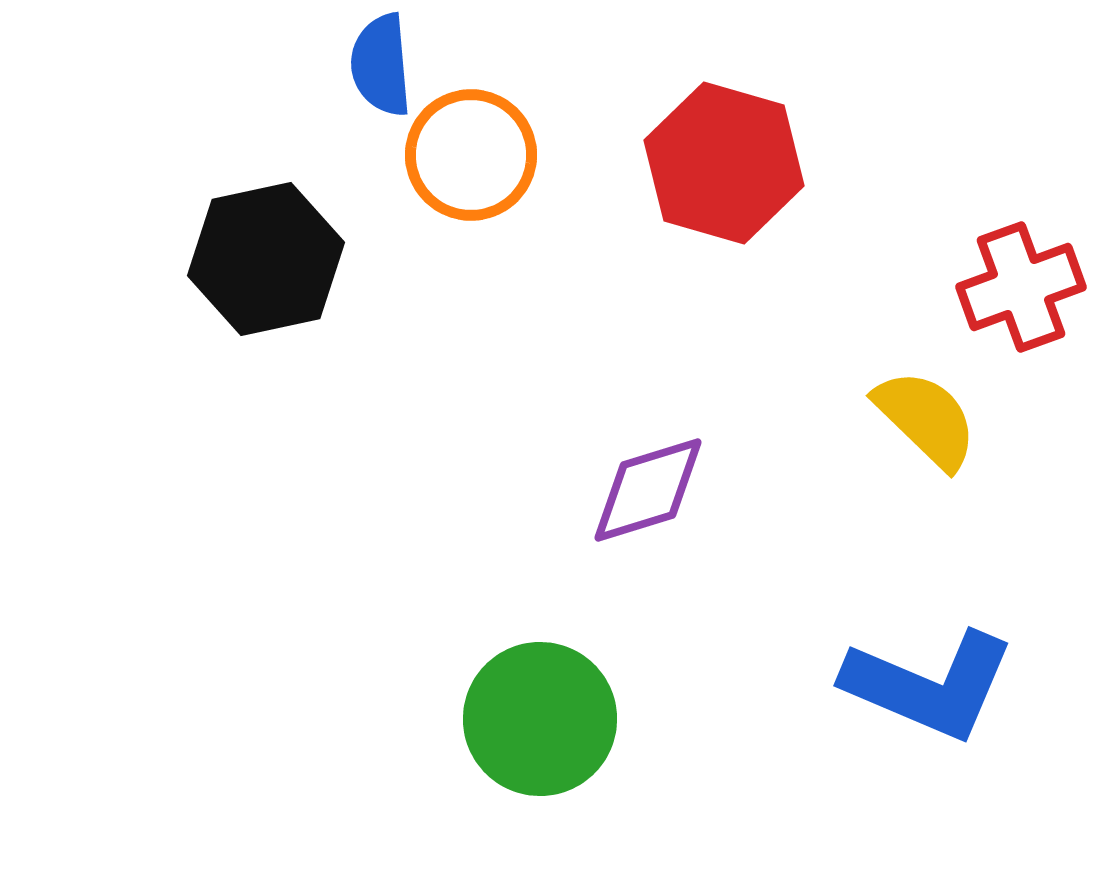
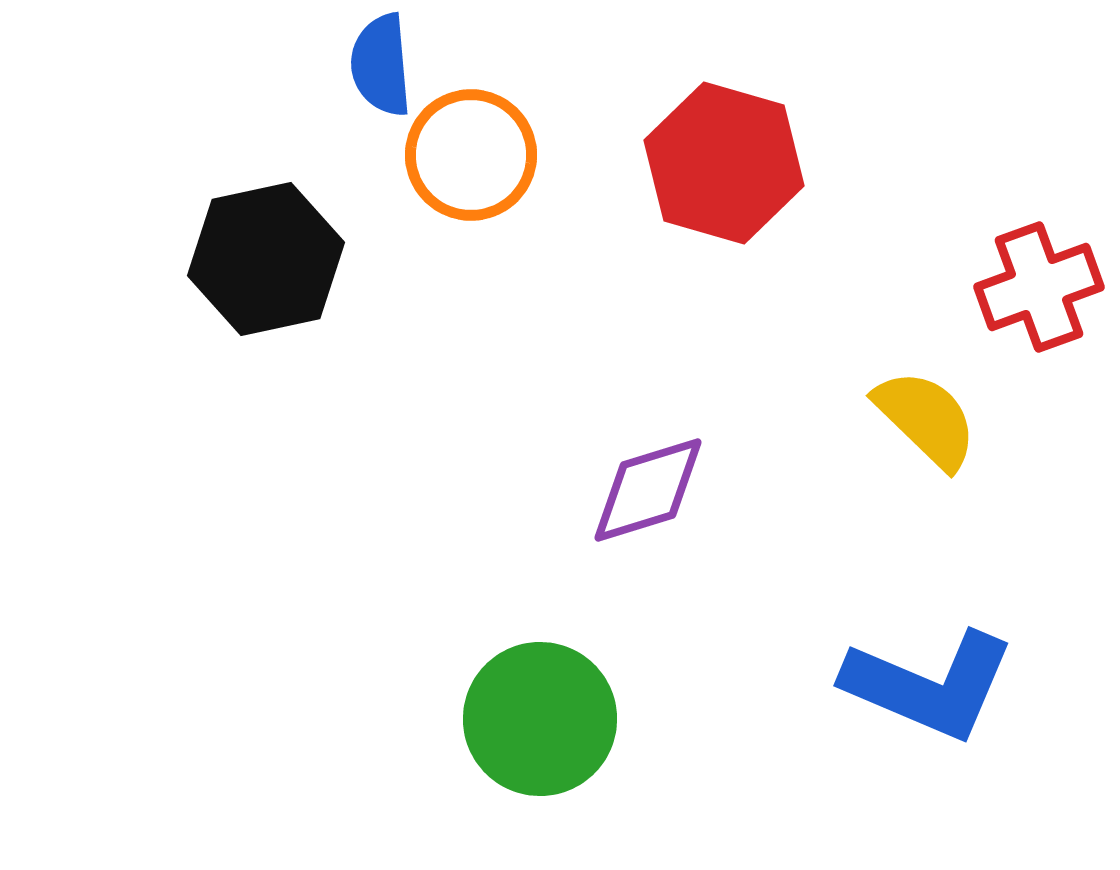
red cross: moved 18 px right
